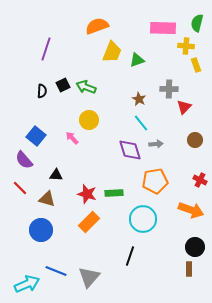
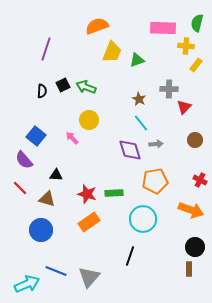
yellow rectangle: rotated 56 degrees clockwise
orange rectangle: rotated 10 degrees clockwise
